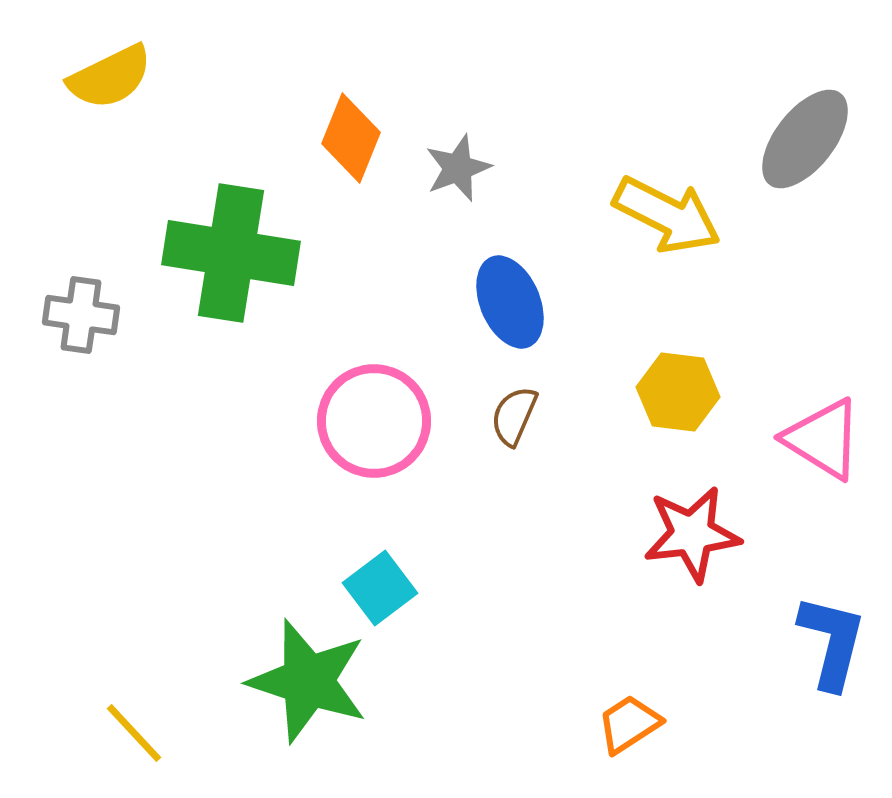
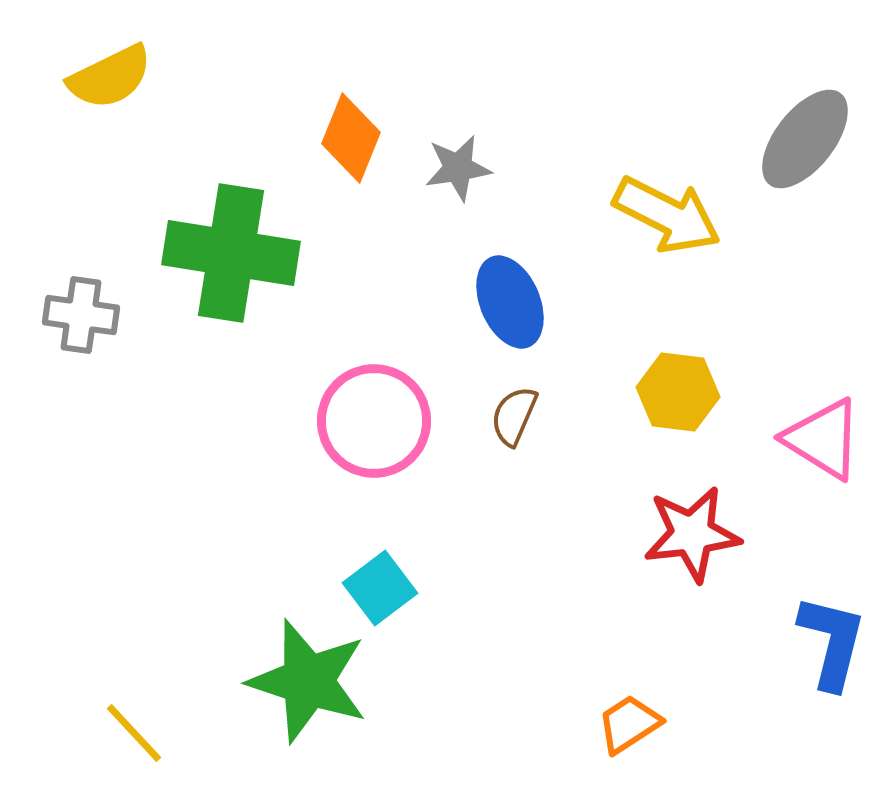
gray star: rotated 12 degrees clockwise
